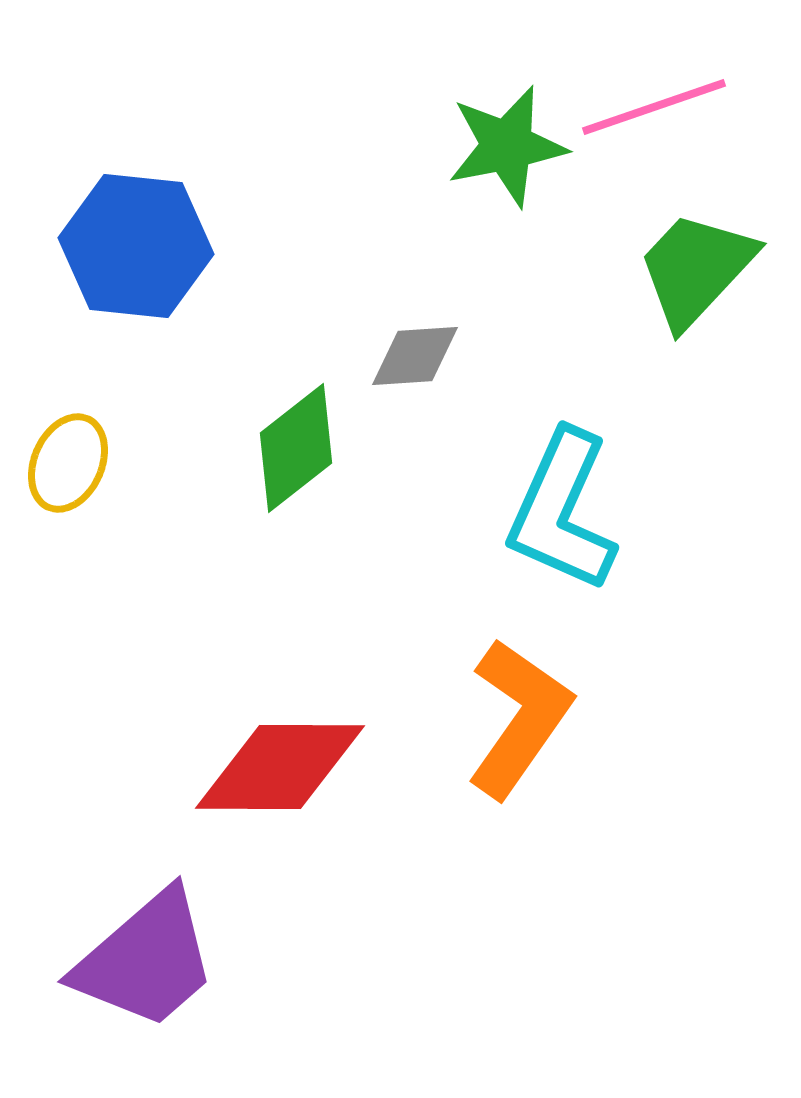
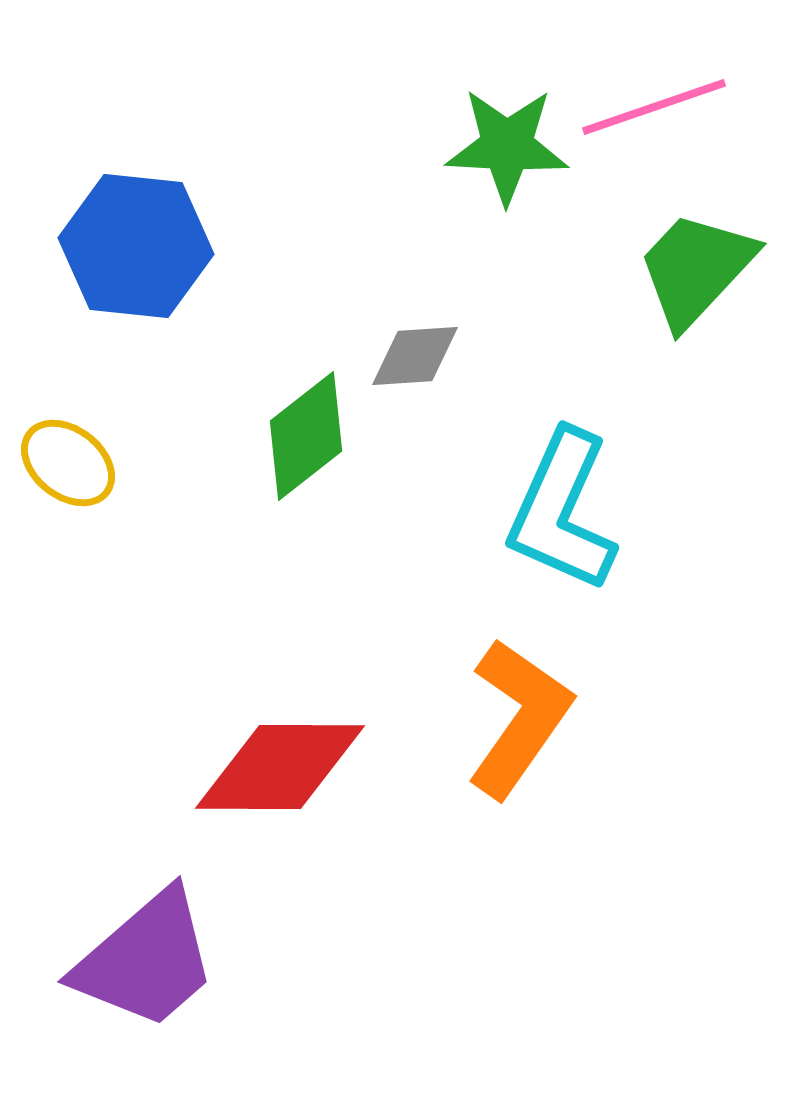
green star: rotated 14 degrees clockwise
green diamond: moved 10 px right, 12 px up
yellow ellipse: rotated 76 degrees counterclockwise
